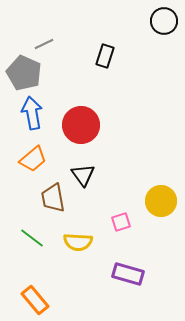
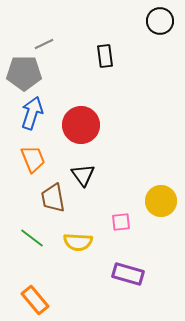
black circle: moved 4 px left
black rectangle: rotated 25 degrees counterclockwise
gray pentagon: rotated 24 degrees counterclockwise
blue arrow: rotated 28 degrees clockwise
orange trapezoid: rotated 72 degrees counterclockwise
pink square: rotated 12 degrees clockwise
